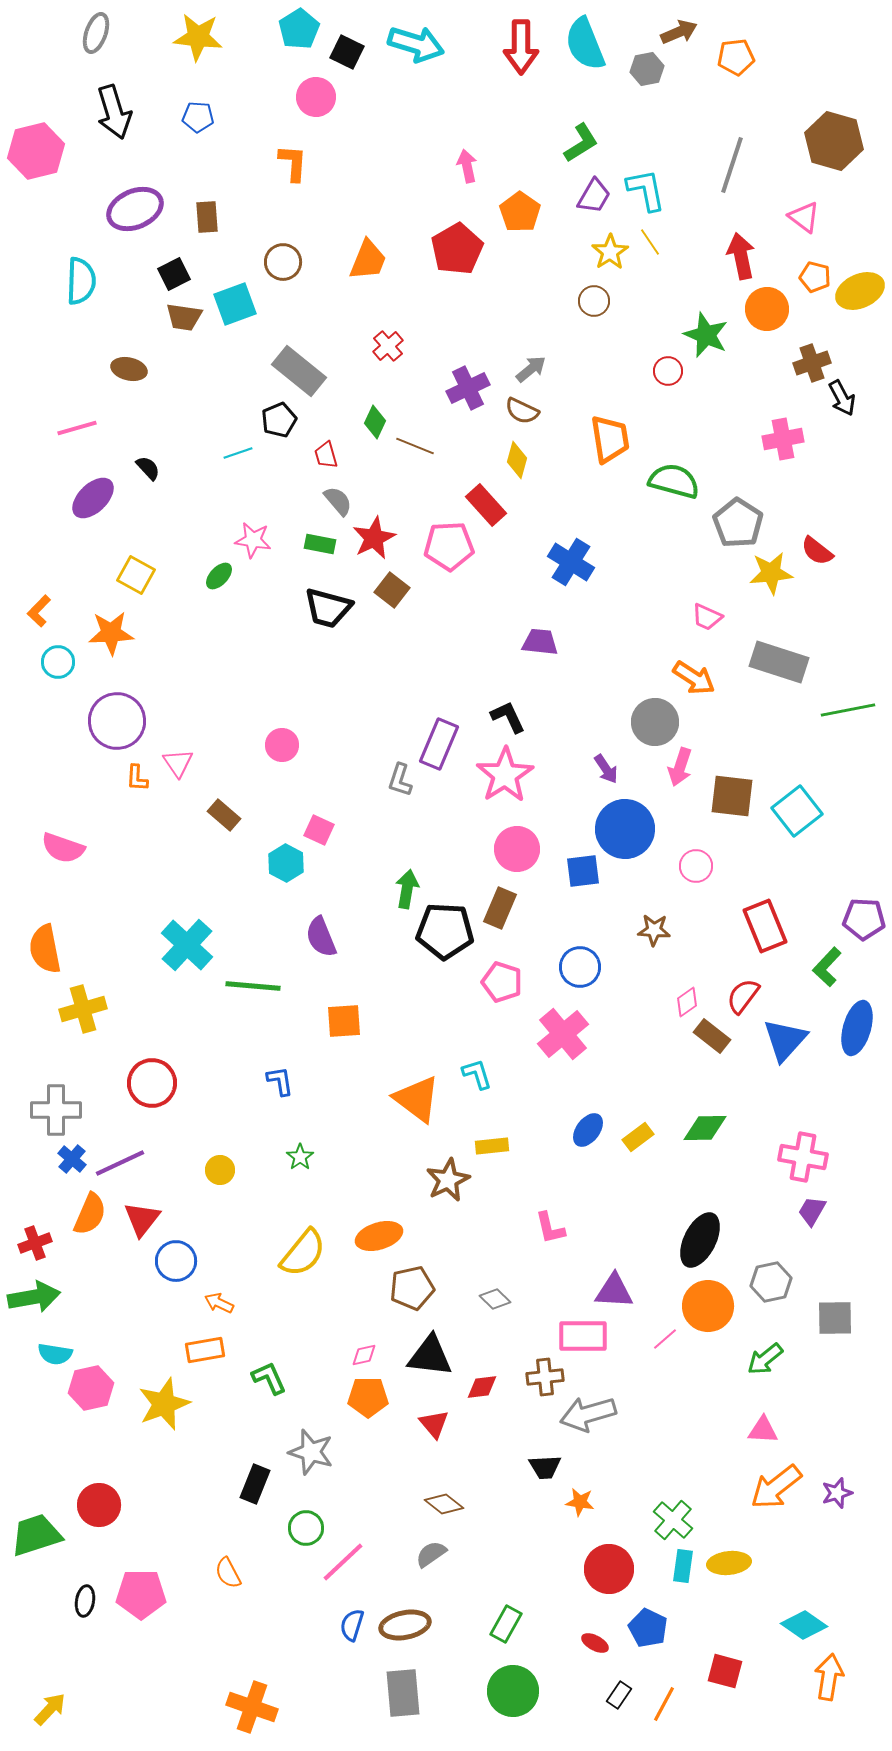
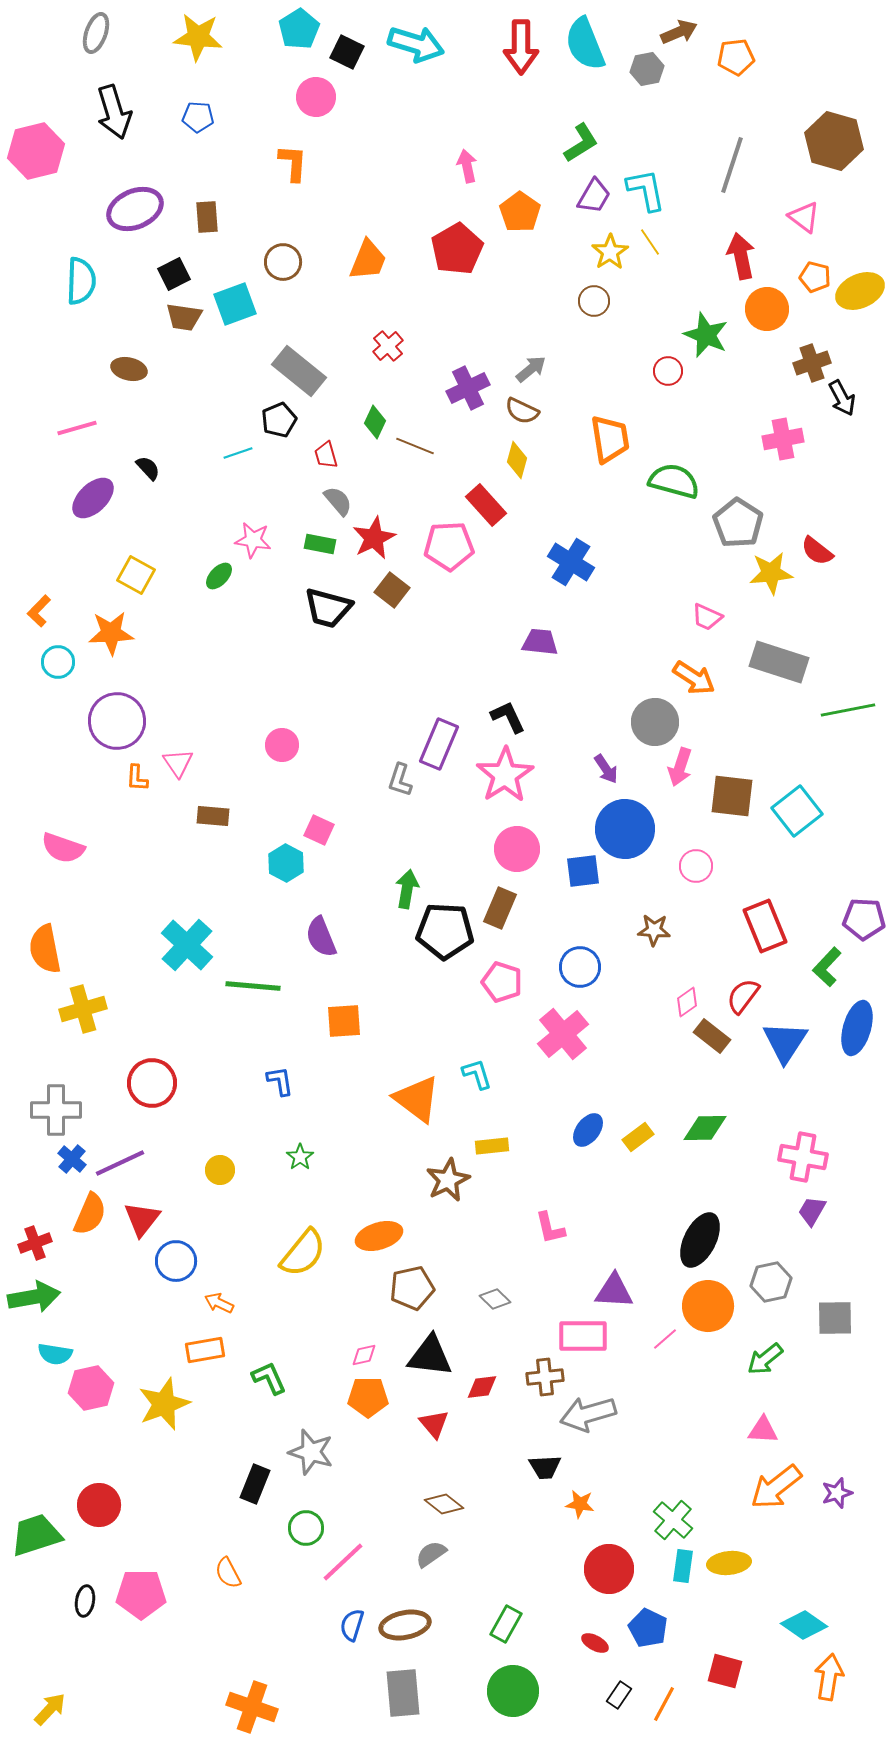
brown rectangle at (224, 815): moved 11 px left, 1 px down; rotated 36 degrees counterclockwise
blue triangle at (785, 1040): moved 2 px down; rotated 9 degrees counterclockwise
orange star at (580, 1502): moved 2 px down
